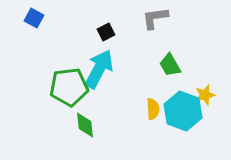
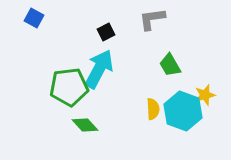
gray L-shape: moved 3 px left, 1 px down
green diamond: rotated 36 degrees counterclockwise
